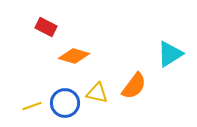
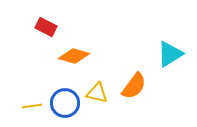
yellow line: rotated 12 degrees clockwise
